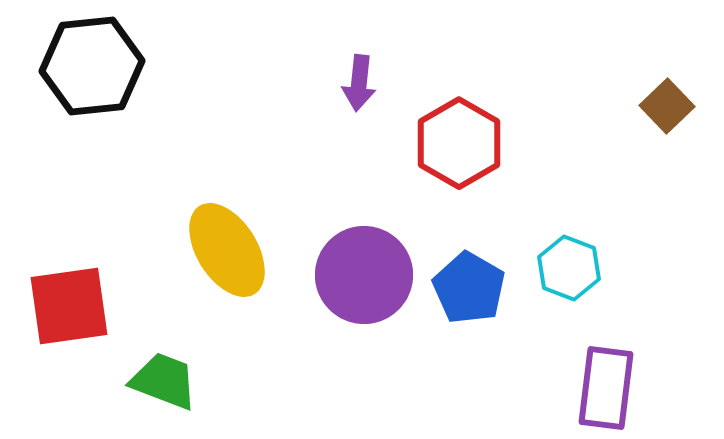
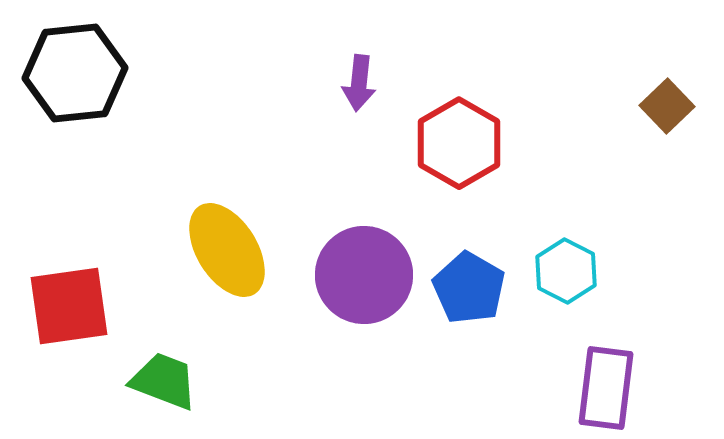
black hexagon: moved 17 px left, 7 px down
cyan hexagon: moved 3 px left, 3 px down; rotated 6 degrees clockwise
